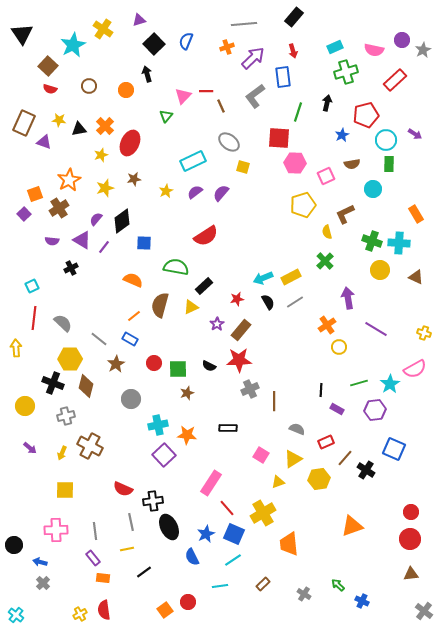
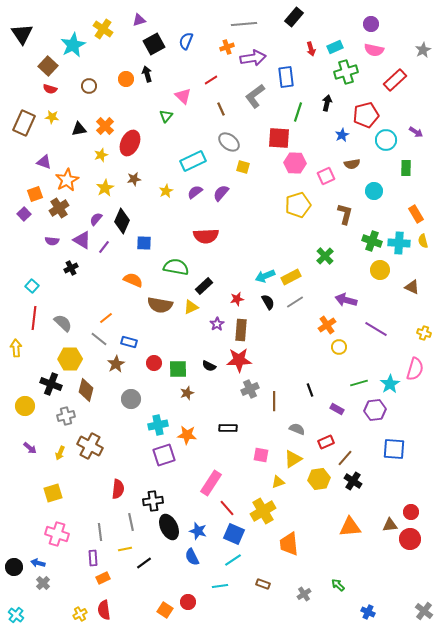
purple circle at (402, 40): moved 31 px left, 16 px up
black square at (154, 44): rotated 15 degrees clockwise
red arrow at (293, 51): moved 18 px right, 2 px up
purple arrow at (253, 58): rotated 35 degrees clockwise
blue rectangle at (283, 77): moved 3 px right
orange circle at (126, 90): moved 11 px up
red line at (206, 91): moved 5 px right, 11 px up; rotated 32 degrees counterclockwise
pink triangle at (183, 96): rotated 30 degrees counterclockwise
brown line at (221, 106): moved 3 px down
yellow star at (59, 120): moved 7 px left, 3 px up
purple arrow at (415, 134): moved 1 px right, 2 px up
purple triangle at (44, 142): moved 20 px down
green rectangle at (389, 164): moved 17 px right, 4 px down
orange star at (69, 180): moved 2 px left
yellow star at (105, 188): rotated 12 degrees counterclockwise
cyan circle at (373, 189): moved 1 px right, 2 px down
yellow pentagon at (303, 205): moved 5 px left
brown L-shape at (345, 214): rotated 130 degrees clockwise
black diamond at (122, 221): rotated 30 degrees counterclockwise
yellow semicircle at (327, 232): moved 96 px right, 9 px down
red semicircle at (206, 236): rotated 30 degrees clockwise
green cross at (325, 261): moved 5 px up
brown triangle at (416, 277): moved 4 px left, 10 px down
cyan arrow at (263, 278): moved 2 px right, 2 px up
cyan square at (32, 286): rotated 24 degrees counterclockwise
purple arrow at (348, 298): moved 2 px left, 2 px down; rotated 65 degrees counterclockwise
brown semicircle at (160, 305): rotated 95 degrees counterclockwise
orange line at (134, 316): moved 28 px left, 2 px down
brown rectangle at (241, 330): rotated 35 degrees counterclockwise
blue rectangle at (130, 339): moved 1 px left, 3 px down; rotated 14 degrees counterclockwise
pink semicircle at (415, 369): rotated 45 degrees counterclockwise
black cross at (53, 383): moved 2 px left, 1 px down
brown diamond at (86, 386): moved 4 px down
black line at (321, 390): moved 11 px left; rotated 24 degrees counterclockwise
blue square at (394, 449): rotated 20 degrees counterclockwise
yellow arrow at (62, 453): moved 2 px left
purple square at (164, 455): rotated 25 degrees clockwise
pink square at (261, 455): rotated 21 degrees counterclockwise
black cross at (366, 470): moved 13 px left, 11 px down
red semicircle at (123, 489): moved 5 px left; rotated 108 degrees counterclockwise
yellow square at (65, 490): moved 12 px left, 3 px down; rotated 18 degrees counterclockwise
yellow cross at (263, 513): moved 2 px up
orange triangle at (352, 526): moved 2 px left, 1 px down; rotated 15 degrees clockwise
pink cross at (56, 530): moved 1 px right, 4 px down; rotated 20 degrees clockwise
gray line at (95, 531): moved 5 px right, 1 px down
blue star at (206, 534): moved 8 px left, 3 px up; rotated 30 degrees counterclockwise
black circle at (14, 545): moved 22 px down
yellow line at (127, 549): moved 2 px left
purple rectangle at (93, 558): rotated 35 degrees clockwise
blue arrow at (40, 562): moved 2 px left, 1 px down
black line at (144, 572): moved 9 px up
brown triangle at (411, 574): moved 21 px left, 49 px up
orange rectangle at (103, 578): rotated 32 degrees counterclockwise
brown rectangle at (263, 584): rotated 64 degrees clockwise
gray cross at (304, 594): rotated 24 degrees clockwise
blue cross at (362, 601): moved 6 px right, 11 px down
orange square at (165, 610): rotated 21 degrees counterclockwise
